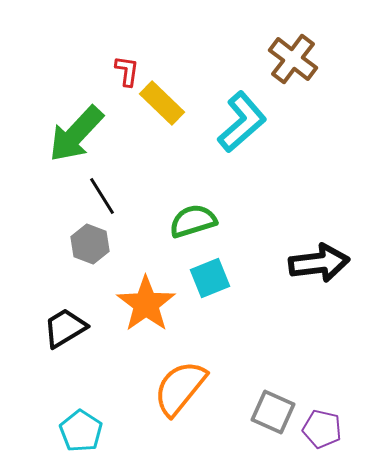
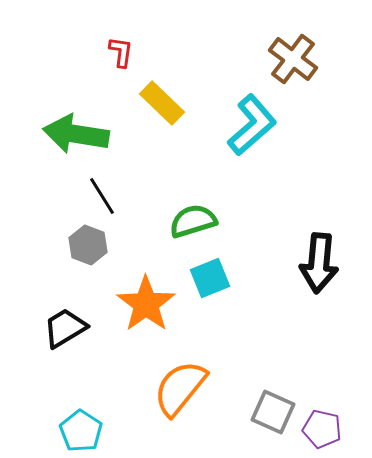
red L-shape: moved 6 px left, 19 px up
cyan L-shape: moved 10 px right, 3 px down
green arrow: rotated 56 degrees clockwise
gray hexagon: moved 2 px left, 1 px down
black arrow: rotated 102 degrees clockwise
